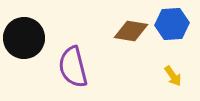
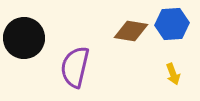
purple semicircle: moved 2 px right; rotated 27 degrees clockwise
yellow arrow: moved 2 px up; rotated 15 degrees clockwise
